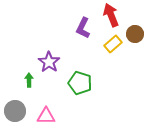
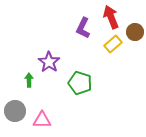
red arrow: moved 2 px down
brown circle: moved 2 px up
pink triangle: moved 4 px left, 4 px down
